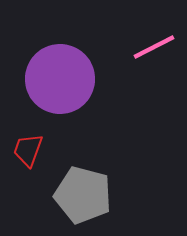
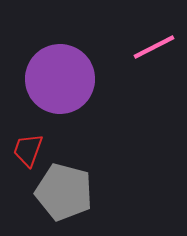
gray pentagon: moved 19 px left, 3 px up
